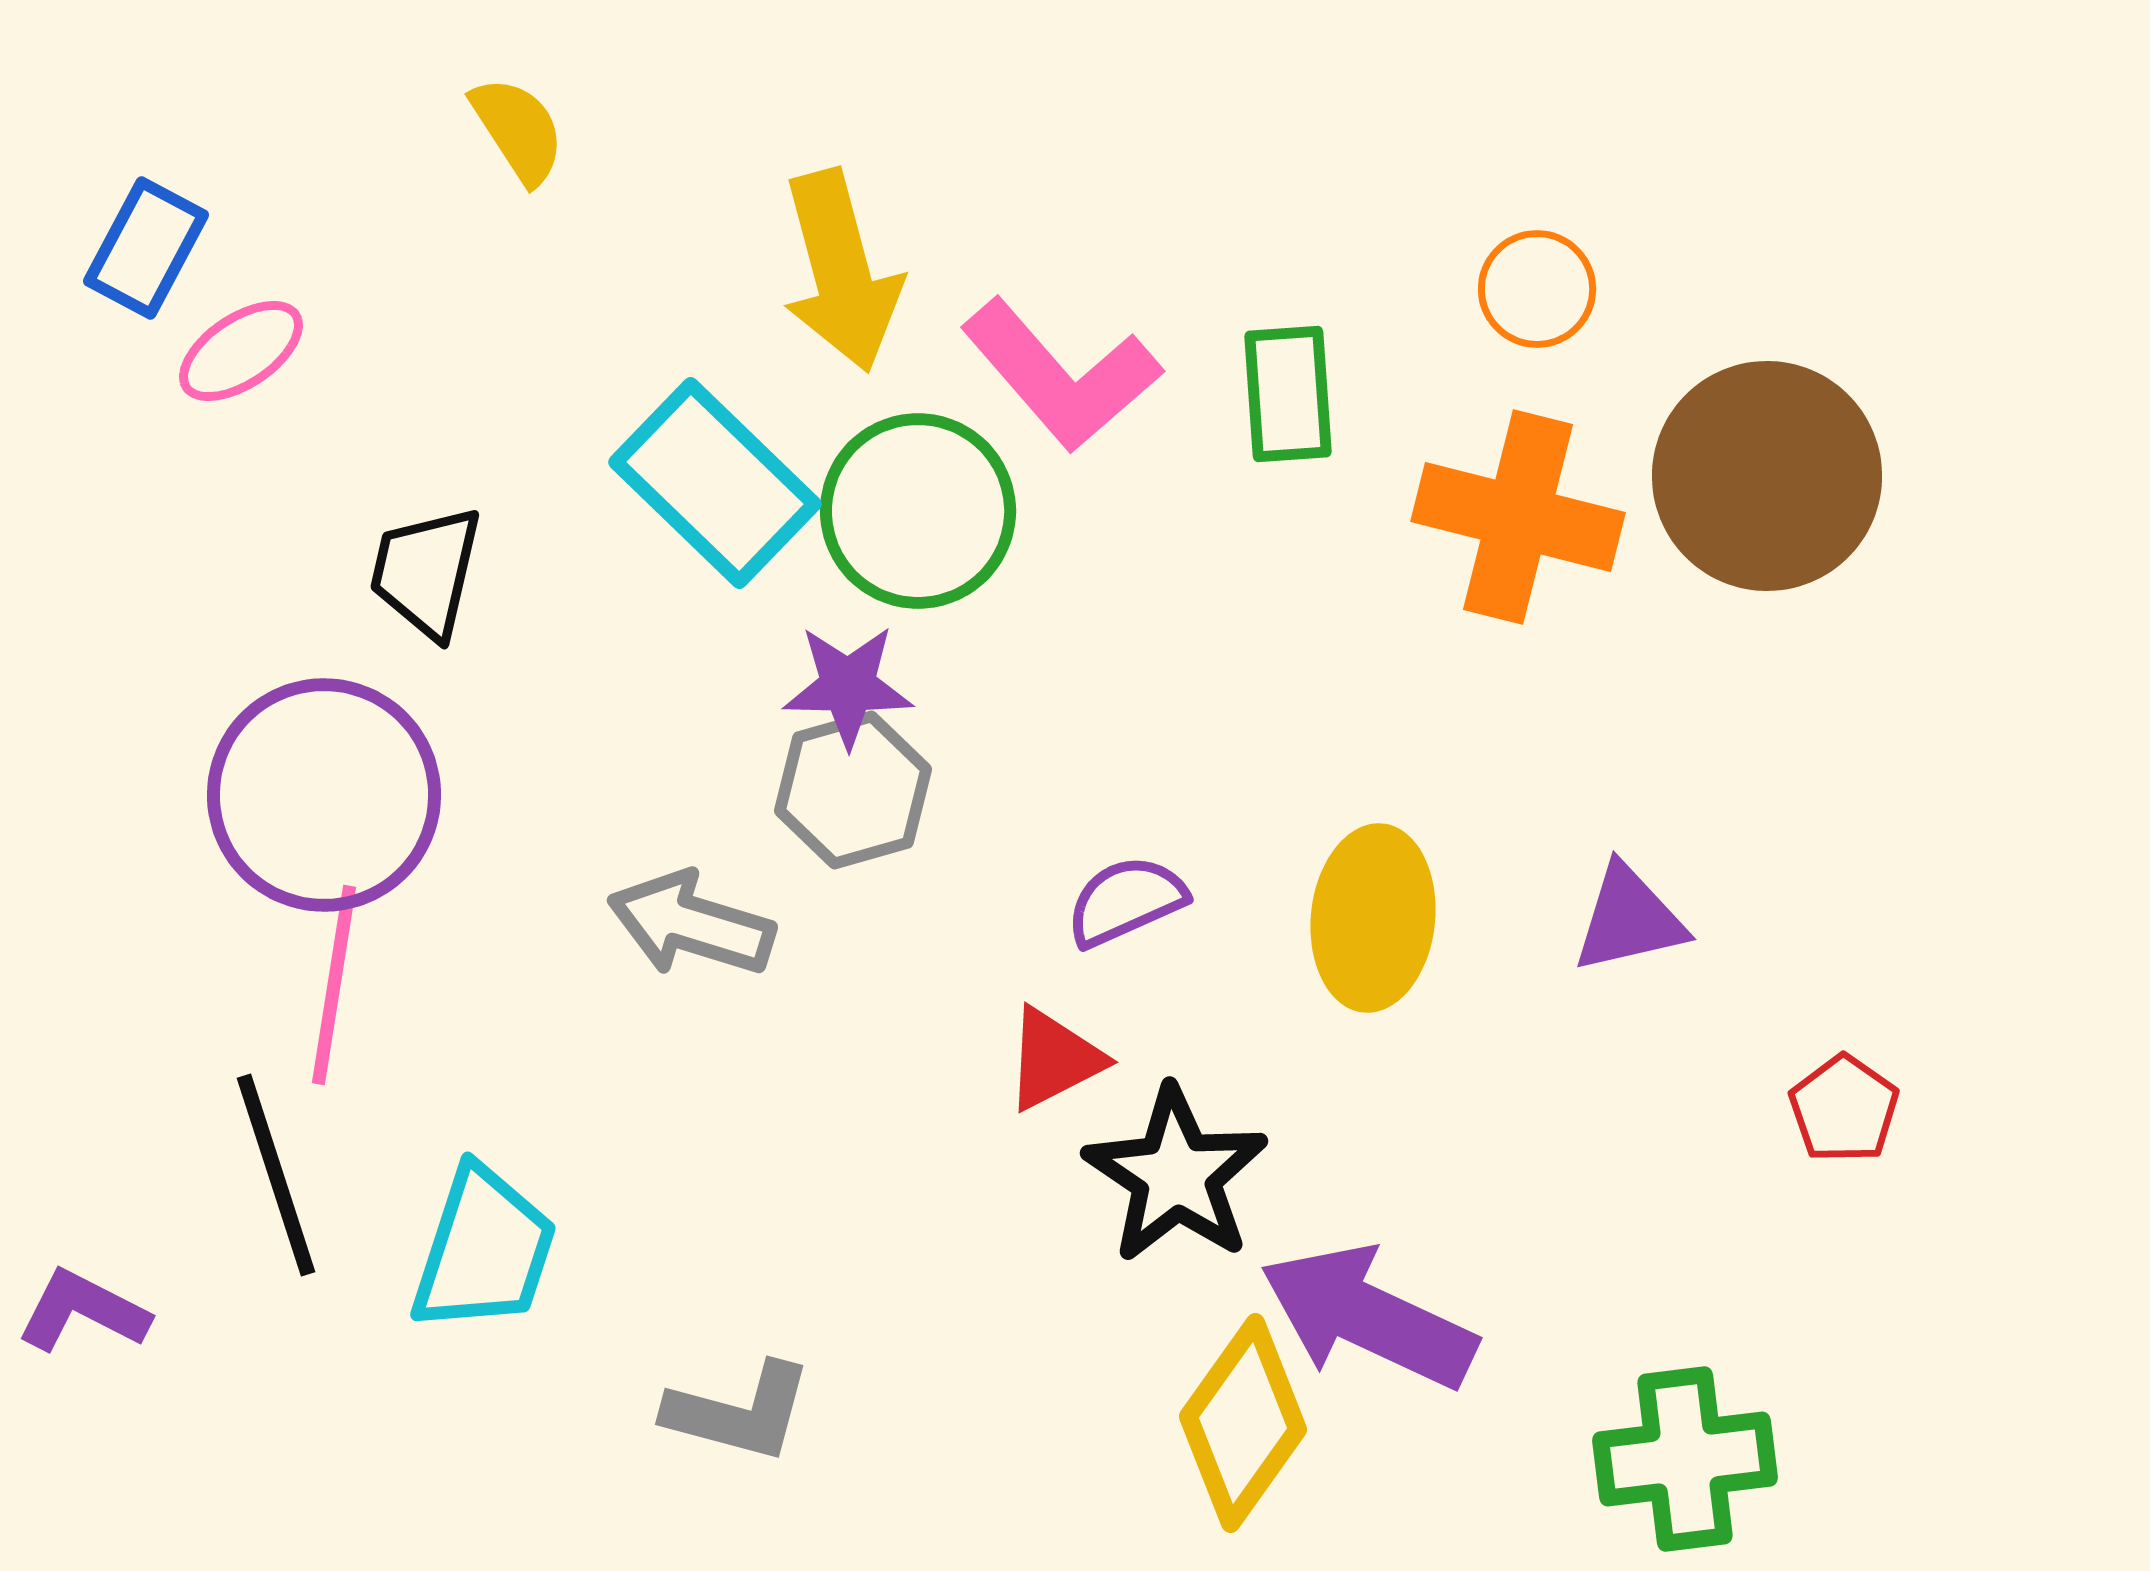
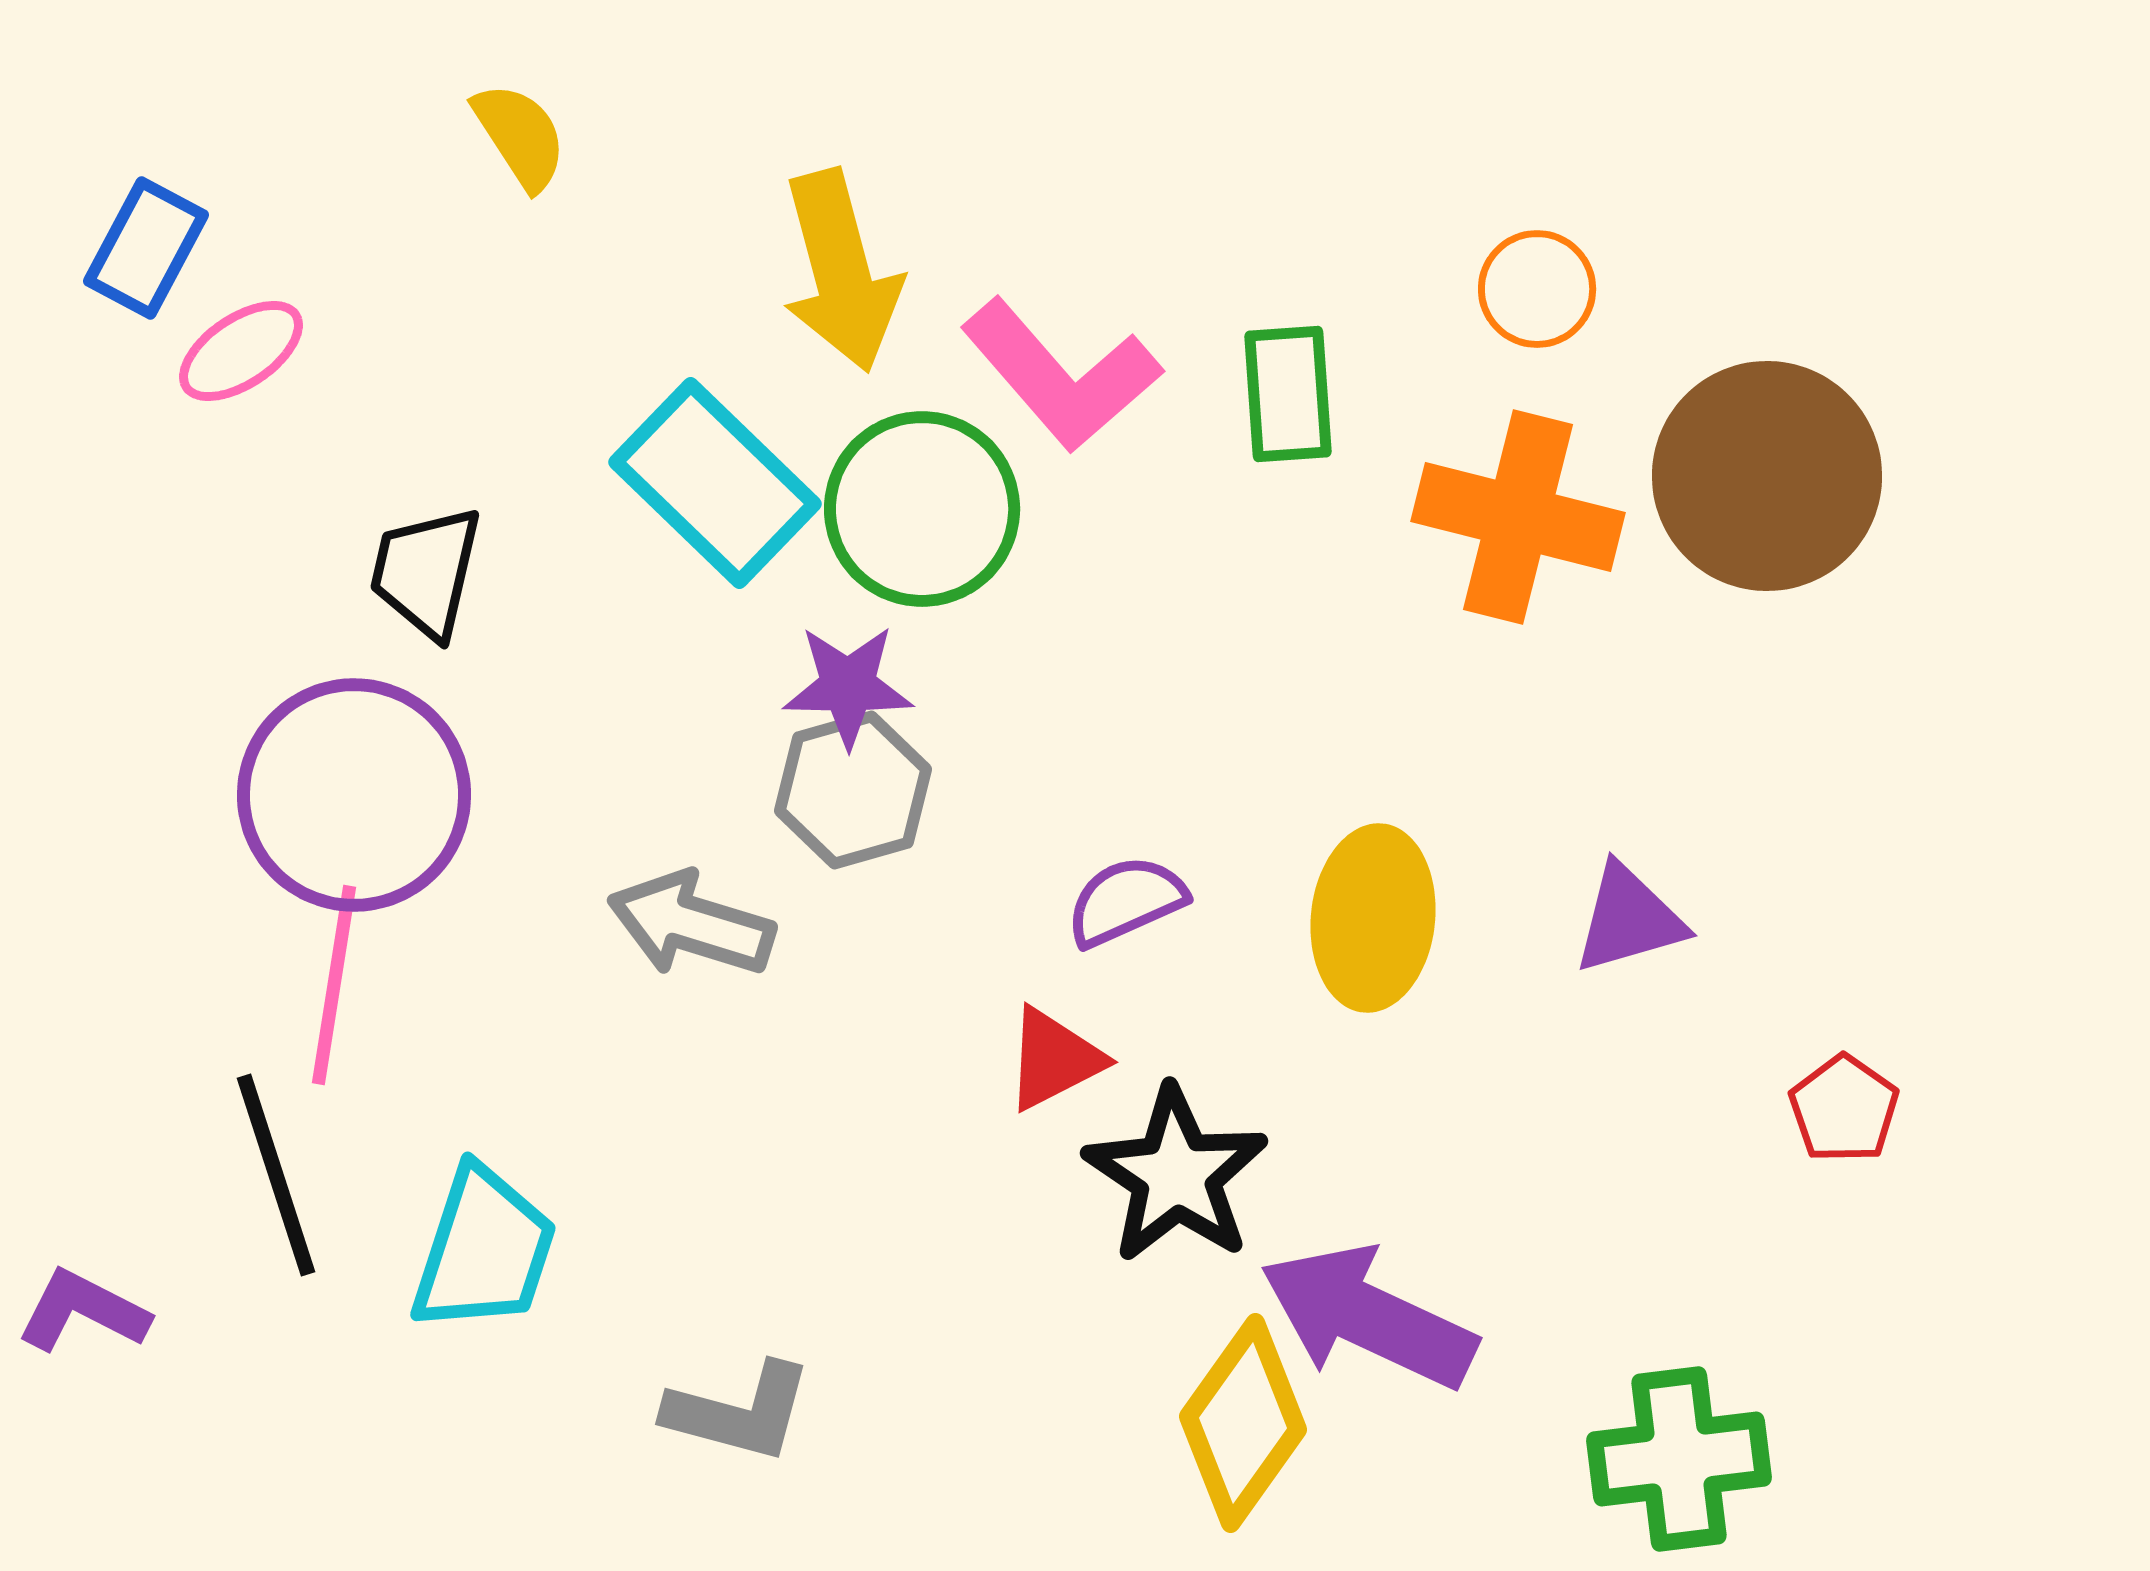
yellow semicircle: moved 2 px right, 6 px down
green circle: moved 4 px right, 2 px up
purple circle: moved 30 px right
purple triangle: rotated 3 degrees counterclockwise
green cross: moved 6 px left
